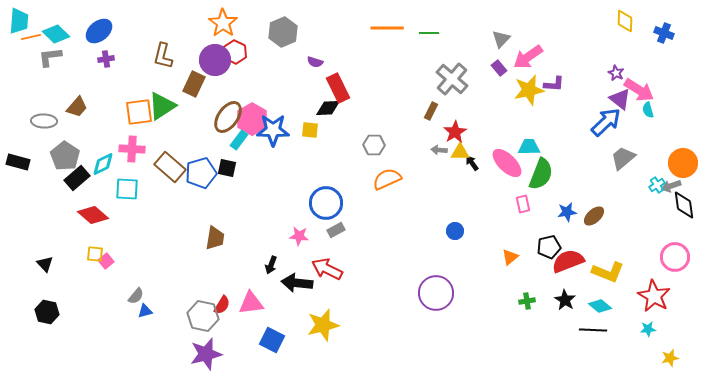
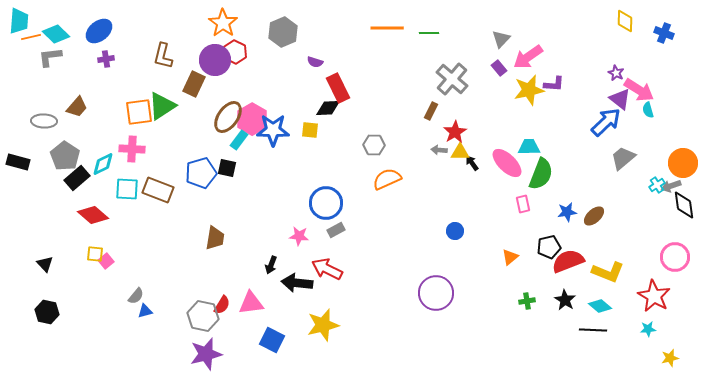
brown rectangle at (170, 167): moved 12 px left, 23 px down; rotated 20 degrees counterclockwise
